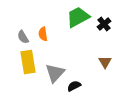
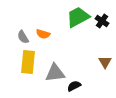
black cross: moved 2 px left, 3 px up; rotated 16 degrees counterclockwise
orange semicircle: rotated 64 degrees counterclockwise
yellow rectangle: rotated 15 degrees clockwise
gray triangle: rotated 40 degrees clockwise
